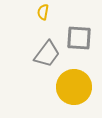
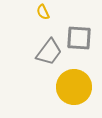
yellow semicircle: rotated 35 degrees counterclockwise
gray trapezoid: moved 2 px right, 2 px up
